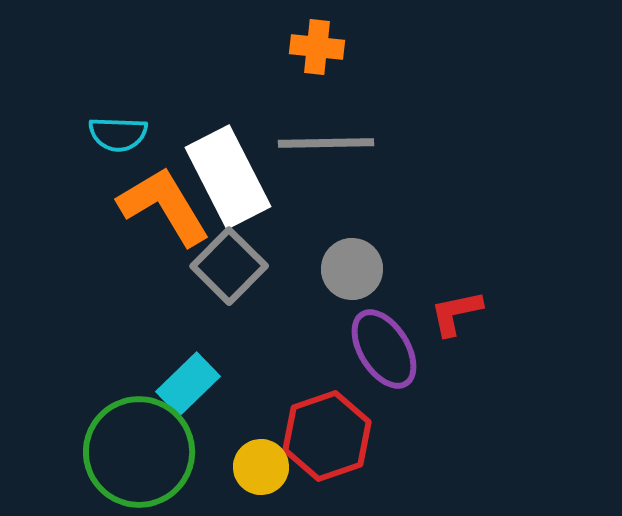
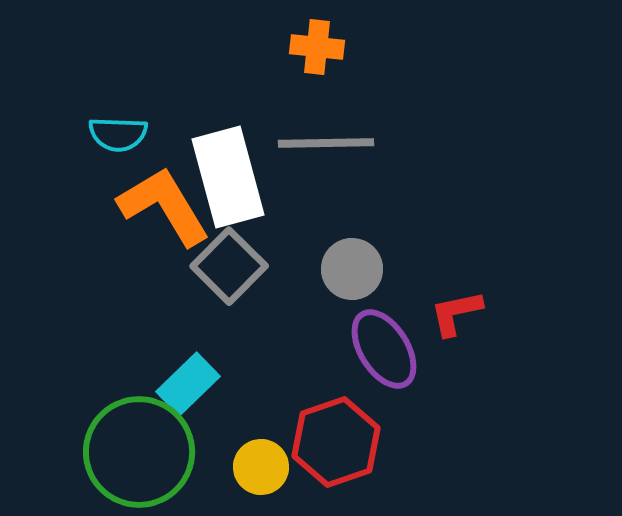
white rectangle: rotated 12 degrees clockwise
red hexagon: moved 9 px right, 6 px down
